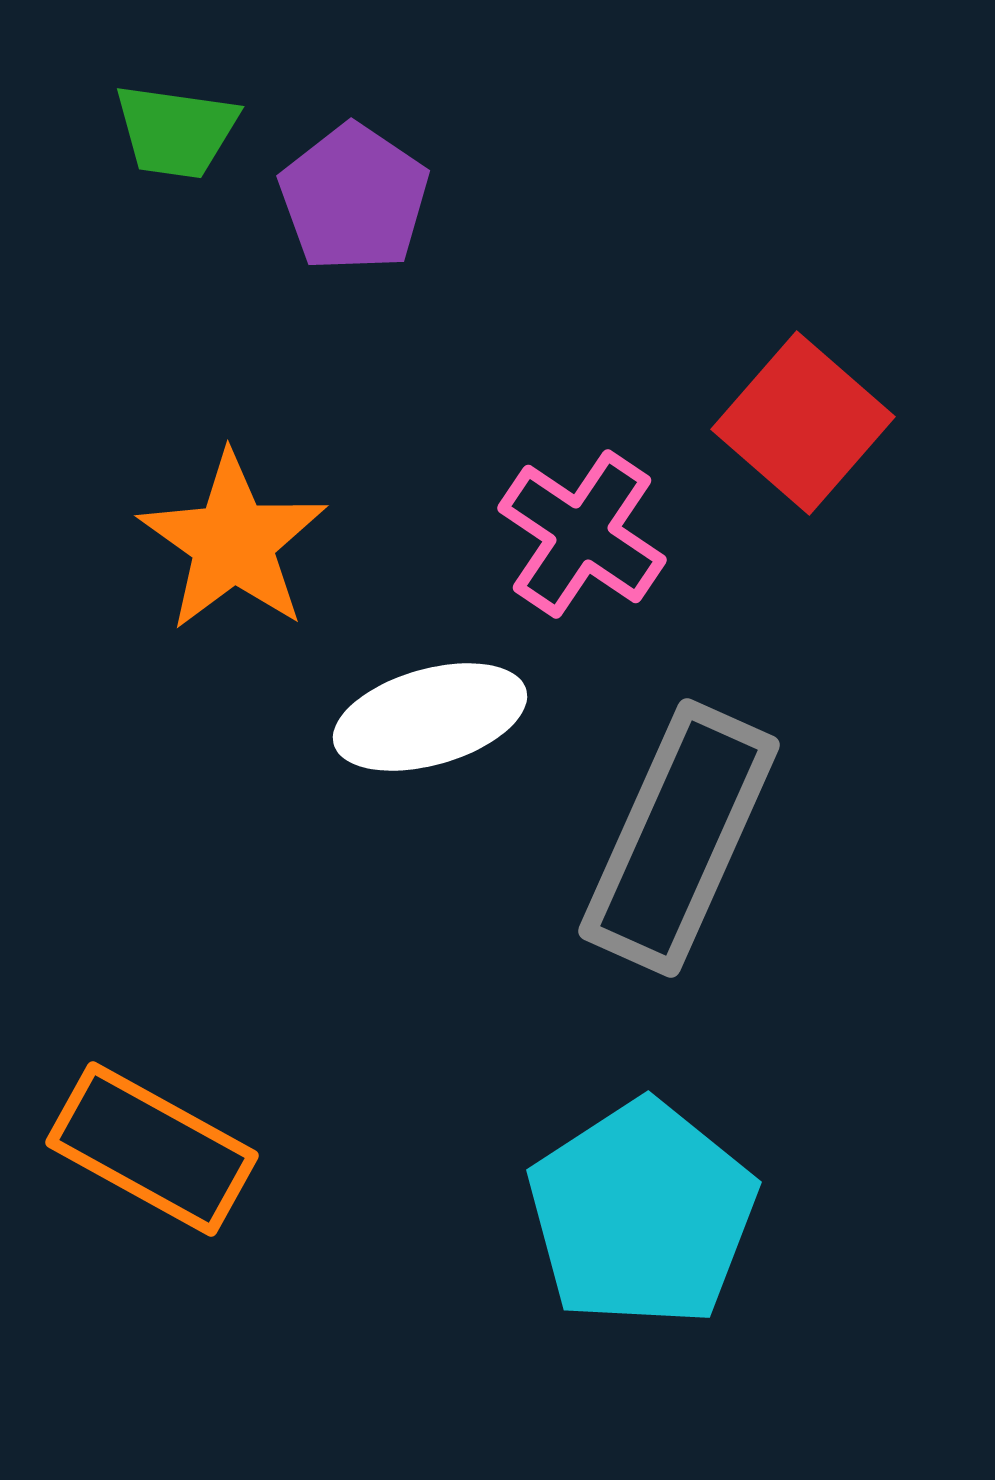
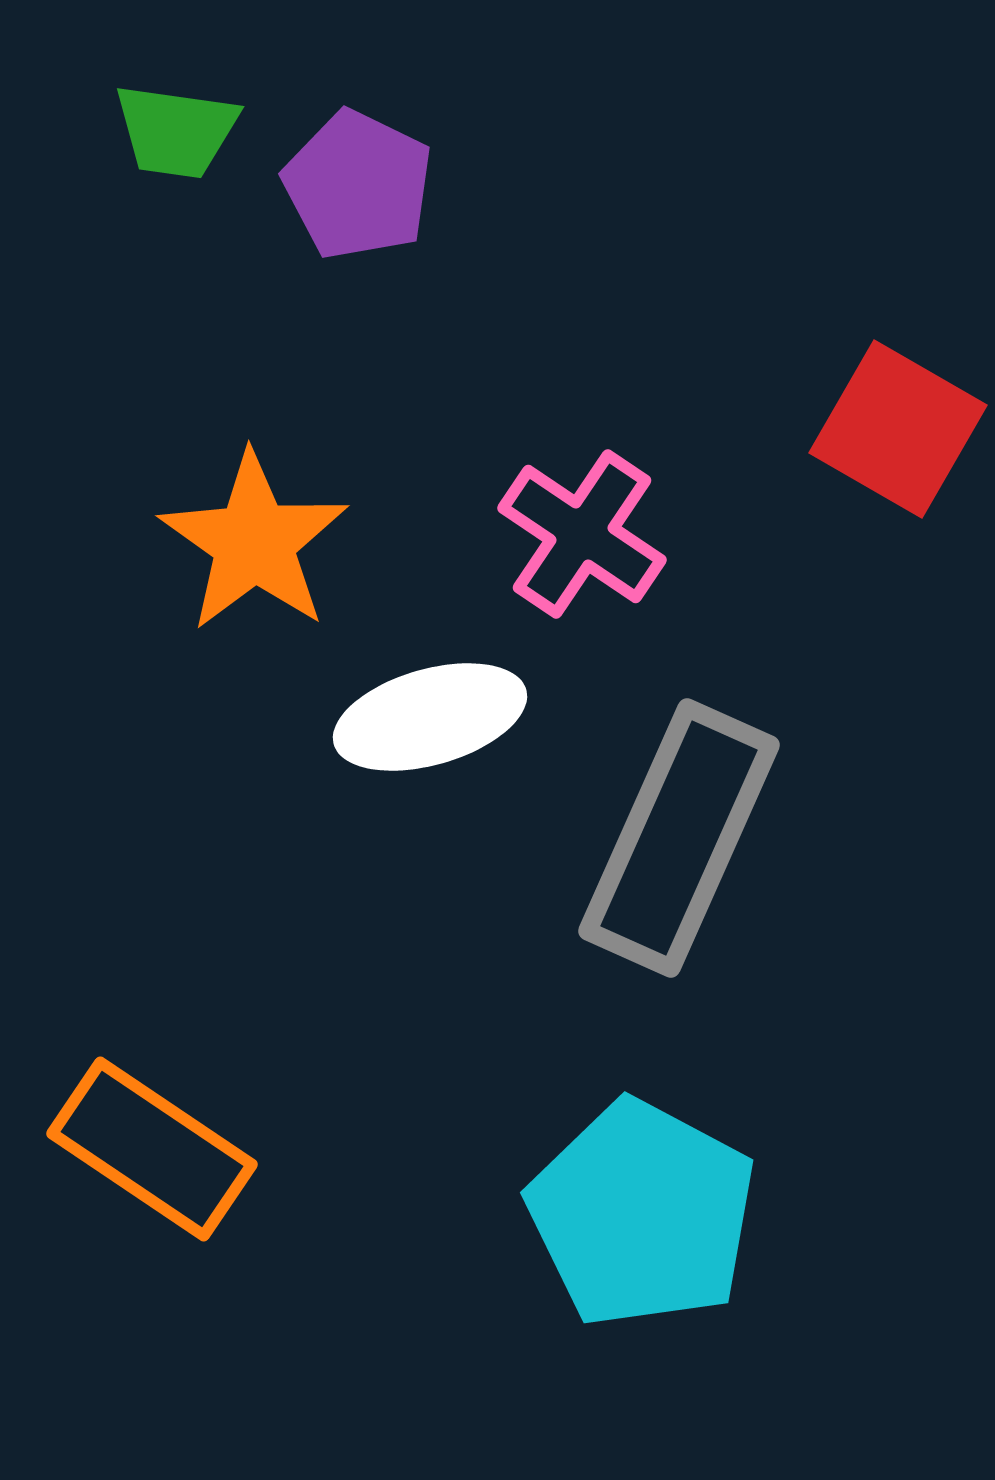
purple pentagon: moved 4 px right, 13 px up; rotated 8 degrees counterclockwise
red square: moved 95 px right, 6 px down; rotated 11 degrees counterclockwise
orange star: moved 21 px right
orange rectangle: rotated 5 degrees clockwise
cyan pentagon: rotated 11 degrees counterclockwise
